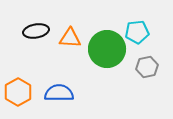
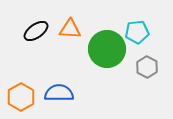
black ellipse: rotated 25 degrees counterclockwise
orange triangle: moved 9 px up
gray hexagon: rotated 20 degrees counterclockwise
orange hexagon: moved 3 px right, 5 px down
